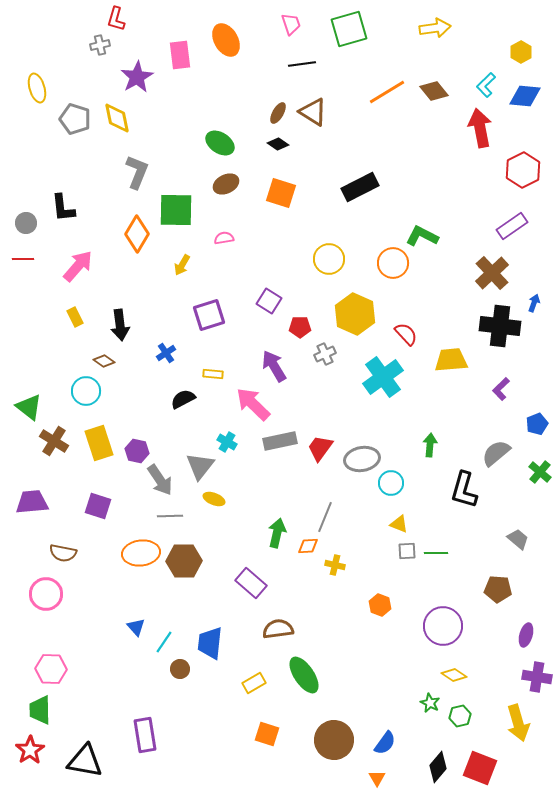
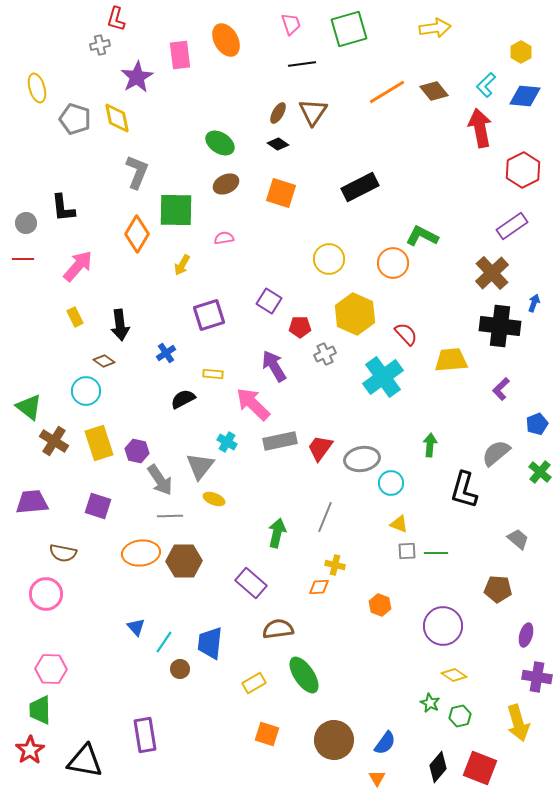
brown triangle at (313, 112): rotated 32 degrees clockwise
orange diamond at (308, 546): moved 11 px right, 41 px down
